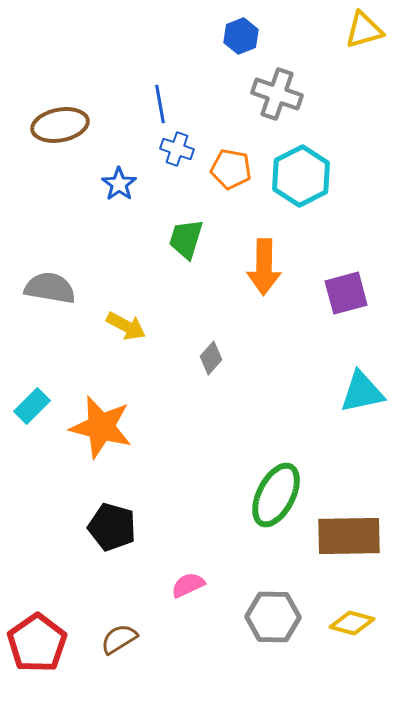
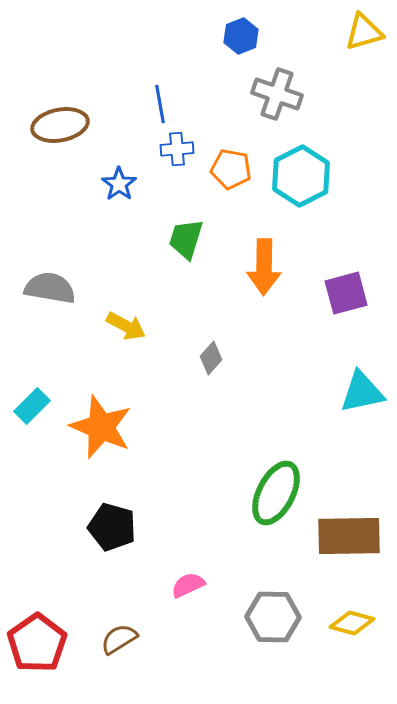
yellow triangle: moved 2 px down
blue cross: rotated 24 degrees counterclockwise
orange star: rotated 8 degrees clockwise
green ellipse: moved 2 px up
